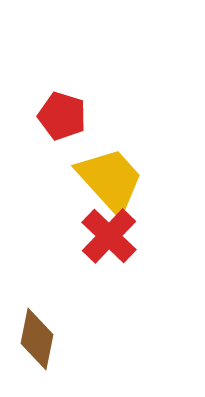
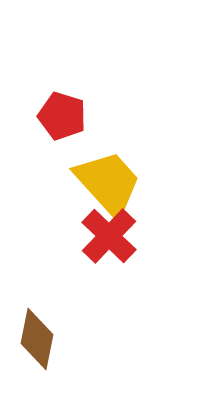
yellow trapezoid: moved 2 px left, 3 px down
